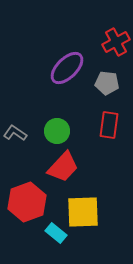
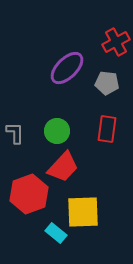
red rectangle: moved 2 px left, 4 px down
gray L-shape: rotated 55 degrees clockwise
red hexagon: moved 2 px right, 8 px up
